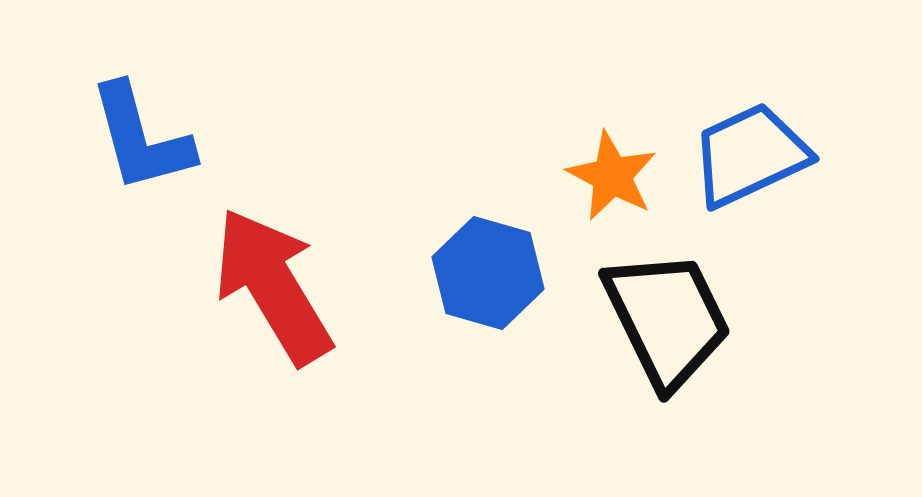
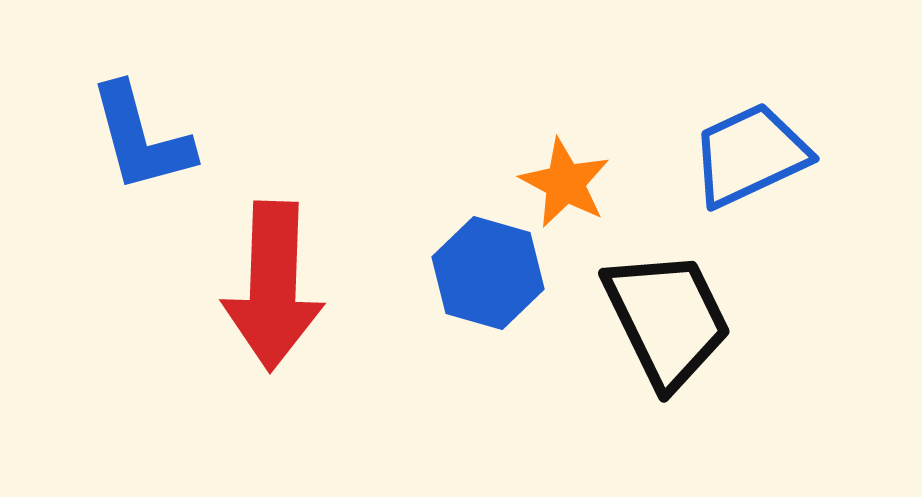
orange star: moved 47 px left, 7 px down
red arrow: rotated 147 degrees counterclockwise
